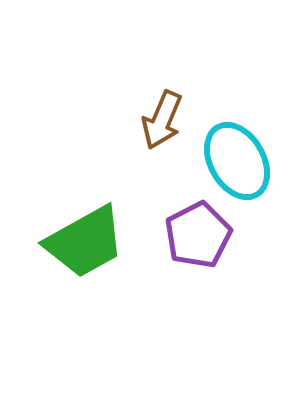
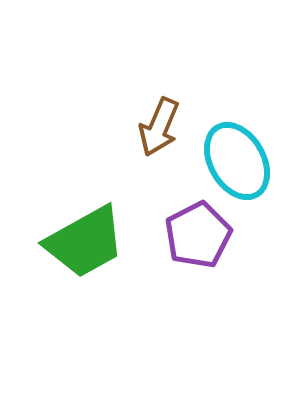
brown arrow: moved 3 px left, 7 px down
